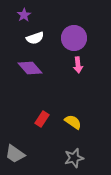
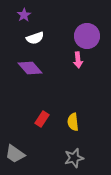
purple circle: moved 13 px right, 2 px up
pink arrow: moved 5 px up
yellow semicircle: rotated 132 degrees counterclockwise
